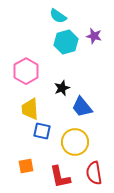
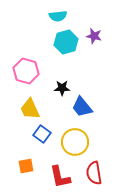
cyan semicircle: rotated 42 degrees counterclockwise
pink hexagon: rotated 15 degrees counterclockwise
black star: rotated 21 degrees clockwise
yellow trapezoid: rotated 20 degrees counterclockwise
blue square: moved 3 px down; rotated 24 degrees clockwise
